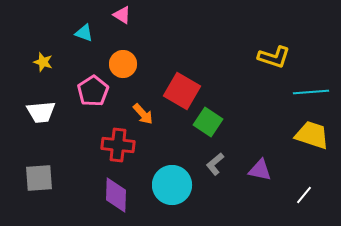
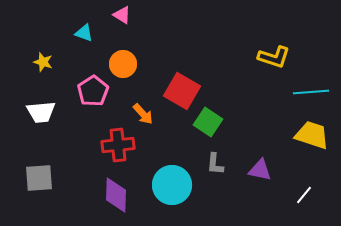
red cross: rotated 12 degrees counterclockwise
gray L-shape: rotated 45 degrees counterclockwise
